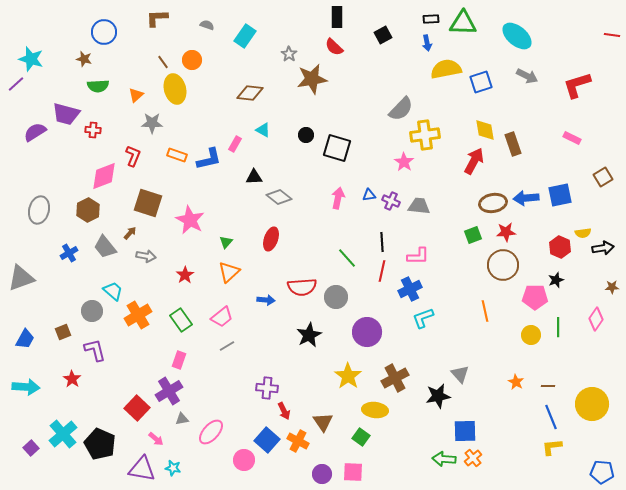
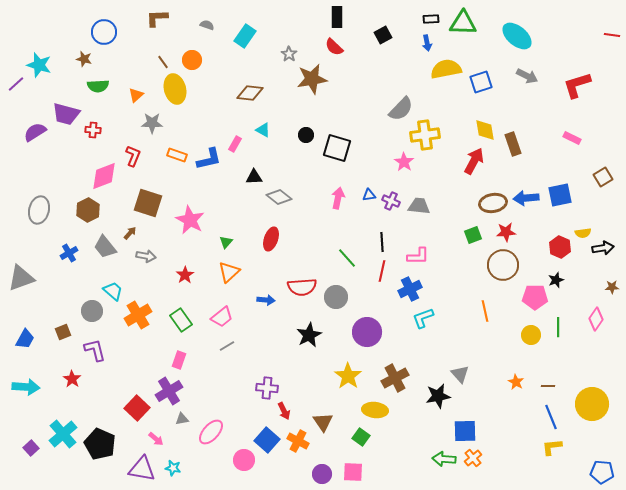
cyan star at (31, 59): moved 8 px right, 6 px down
